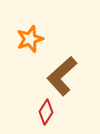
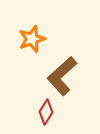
orange star: moved 2 px right
